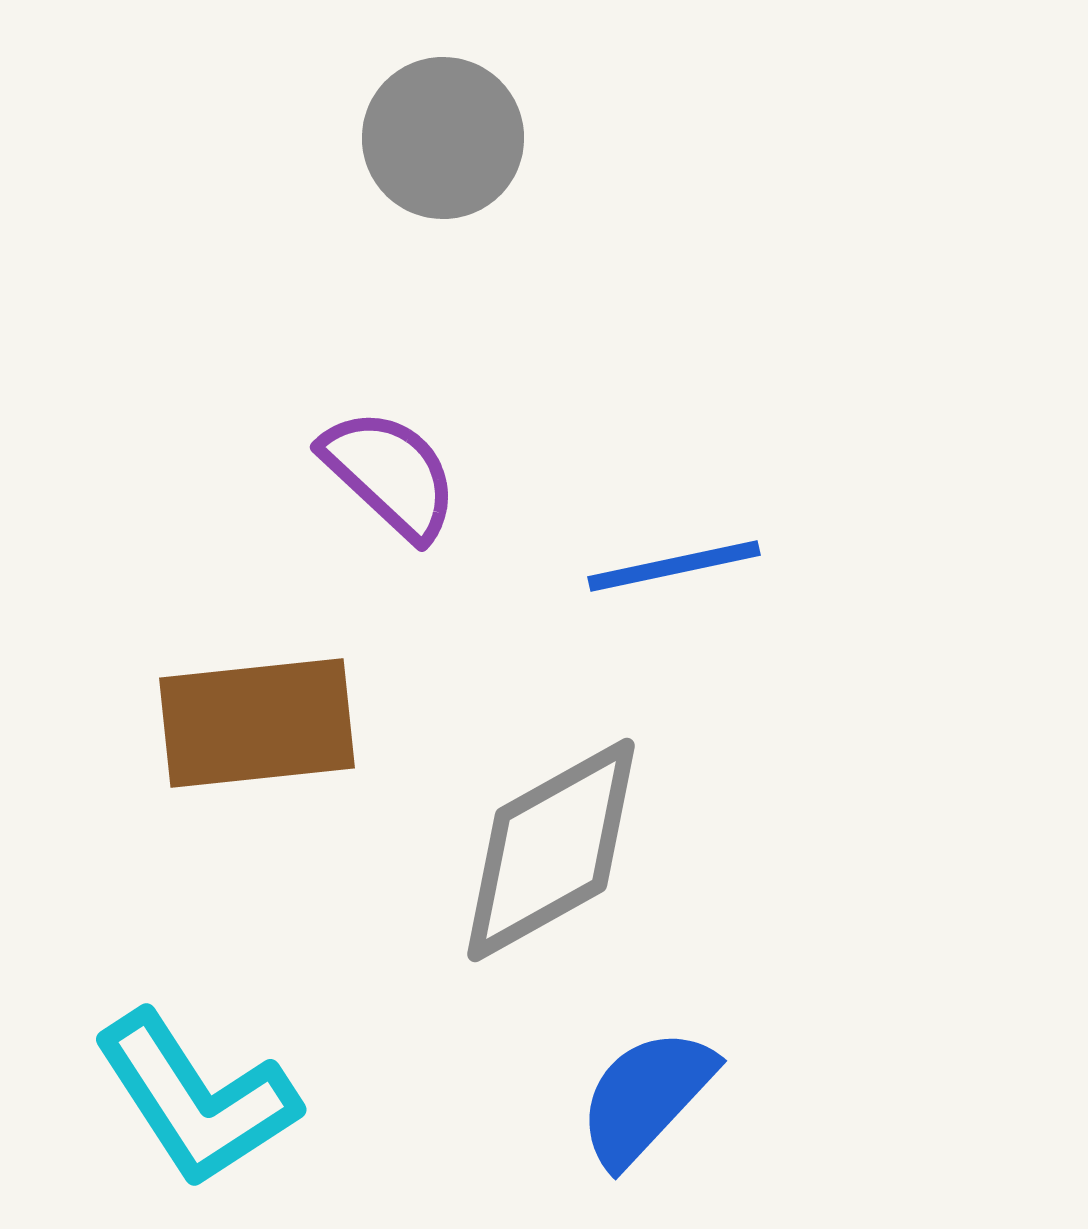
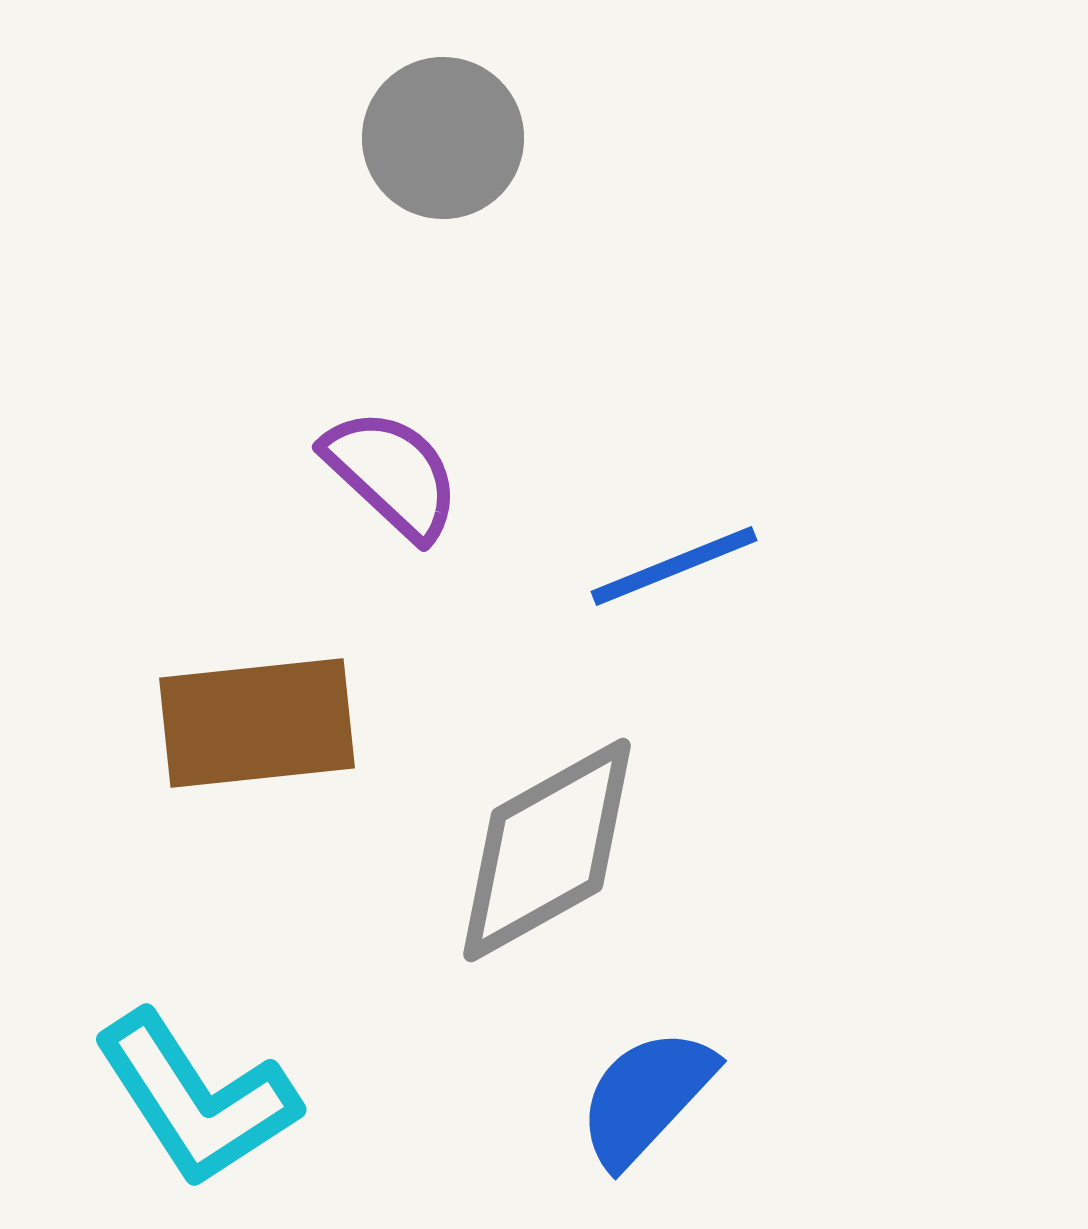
purple semicircle: moved 2 px right
blue line: rotated 10 degrees counterclockwise
gray diamond: moved 4 px left
